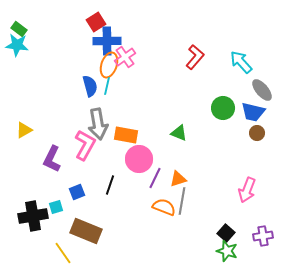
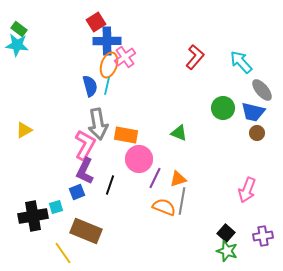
purple L-shape: moved 33 px right, 12 px down
